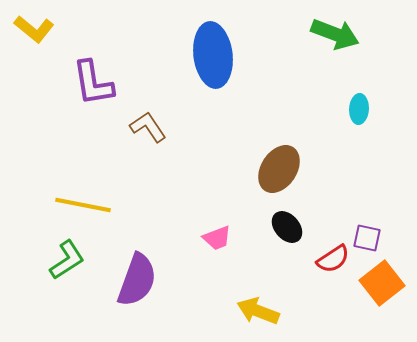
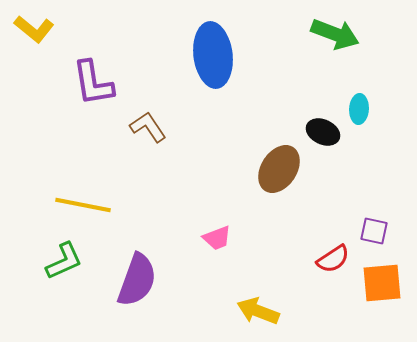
black ellipse: moved 36 px right, 95 px up; rotated 24 degrees counterclockwise
purple square: moved 7 px right, 7 px up
green L-shape: moved 3 px left, 1 px down; rotated 9 degrees clockwise
orange square: rotated 33 degrees clockwise
